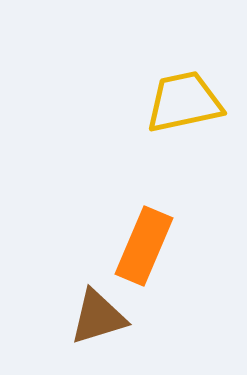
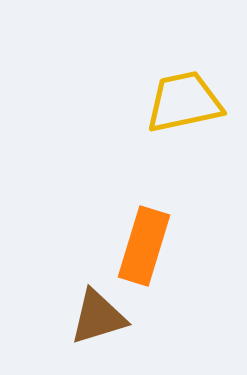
orange rectangle: rotated 6 degrees counterclockwise
